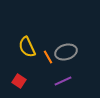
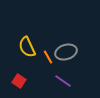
purple line: rotated 60 degrees clockwise
